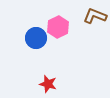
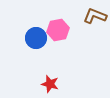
pink hexagon: moved 3 px down; rotated 15 degrees clockwise
red star: moved 2 px right
